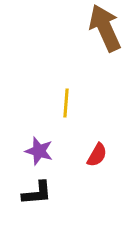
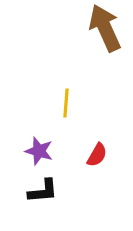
black L-shape: moved 6 px right, 2 px up
